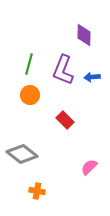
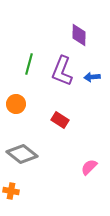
purple diamond: moved 5 px left
purple L-shape: moved 1 px left, 1 px down
orange circle: moved 14 px left, 9 px down
red rectangle: moved 5 px left; rotated 12 degrees counterclockwise
orange cross: moved 26 px left
